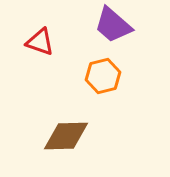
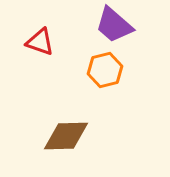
purple trapezoid: moved 1 px right
orange hexagon: moved 2 px right, 6 px up
